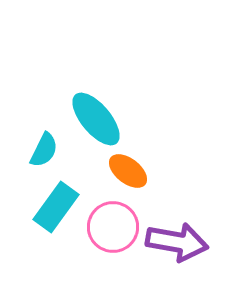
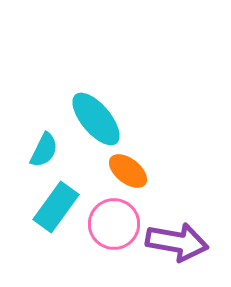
pink circle: moved 1 px right, 3 px up
